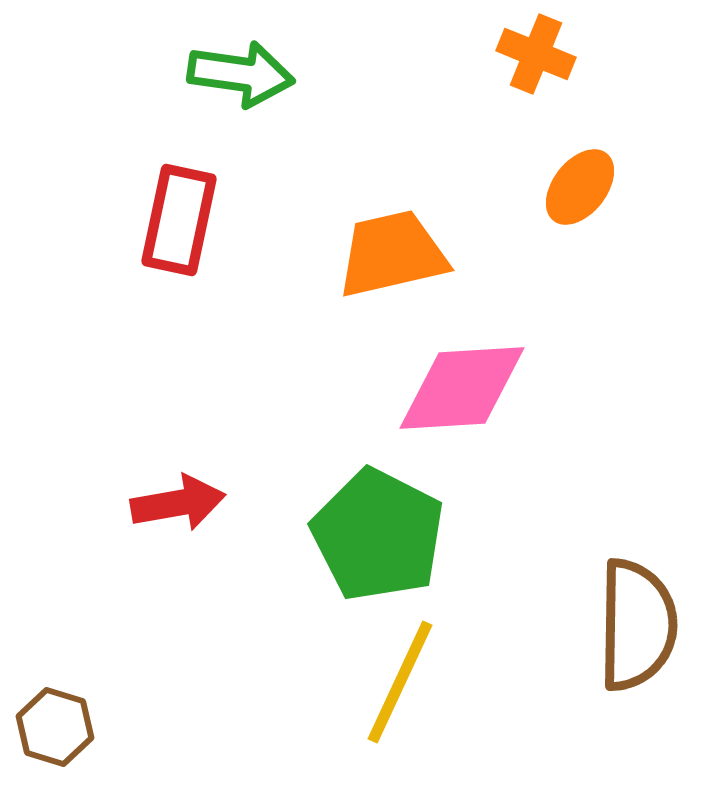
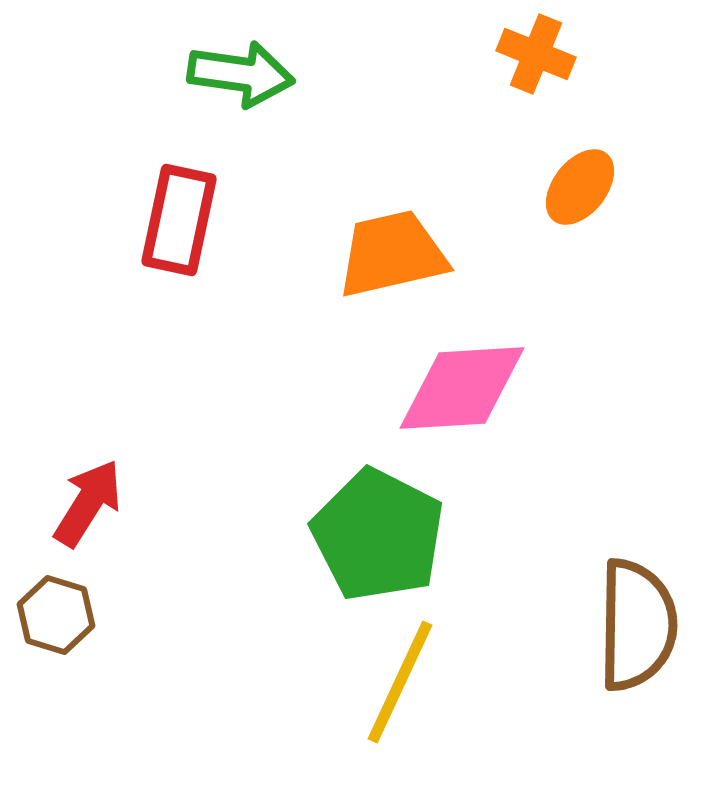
red arrow: moved 90 px left; rotated 48 degrees counterclockwise
brown hexagon: moved 1 px right, 112 px up
